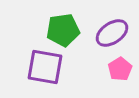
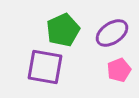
green pentagon: rotated 16 degrees counterclockwise
pink pentagon: moved 1 px left, 1 px down; rotated 10 degrees clockwise
